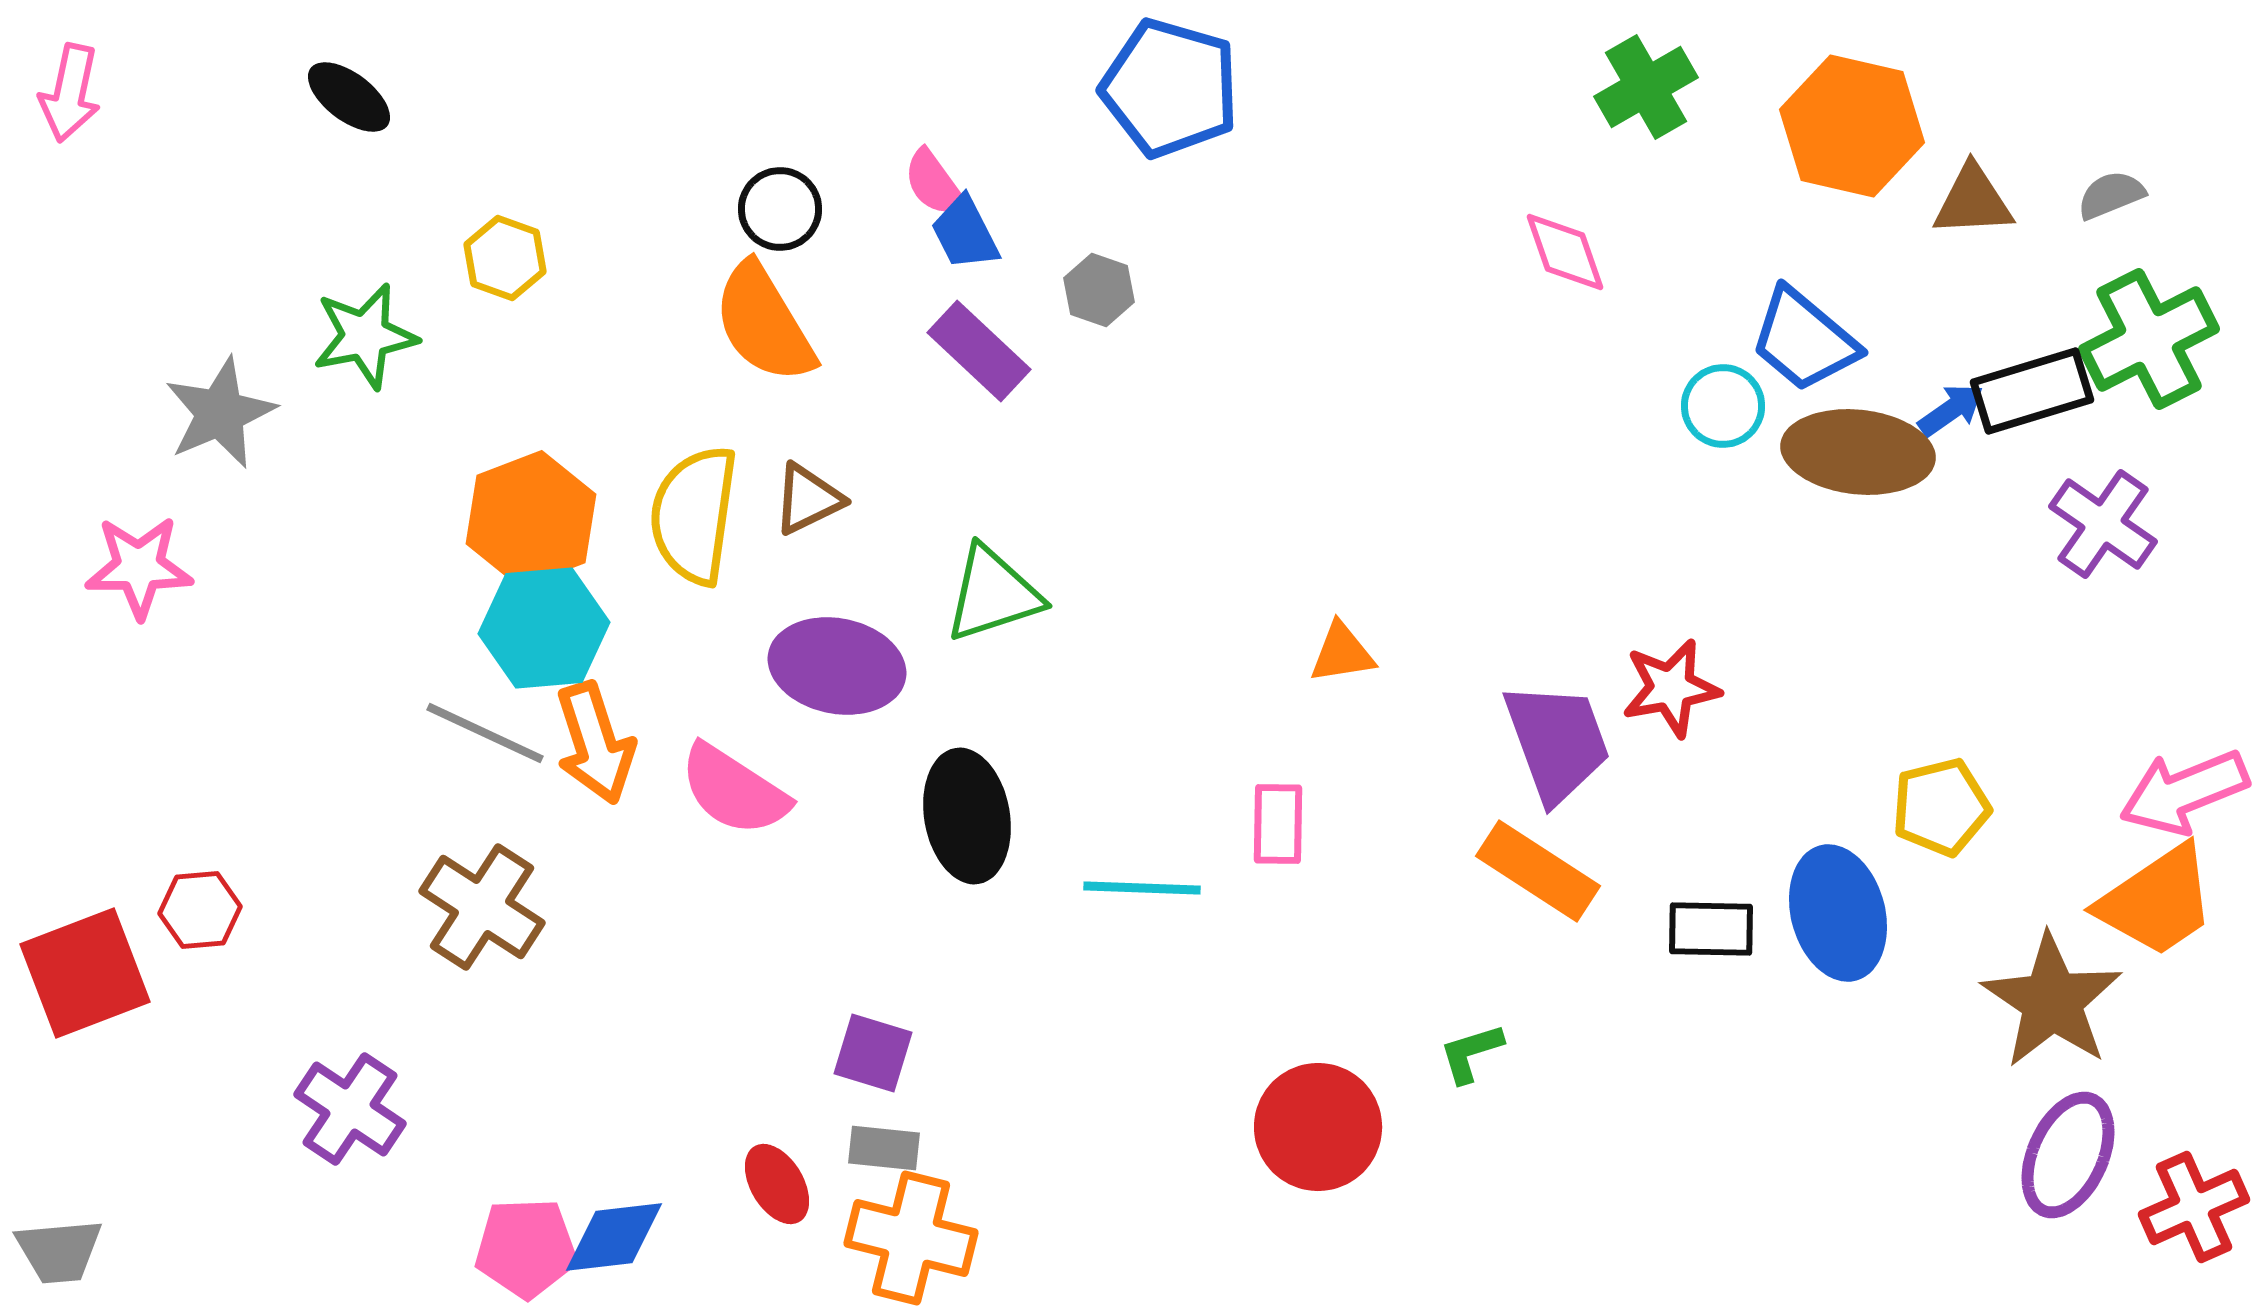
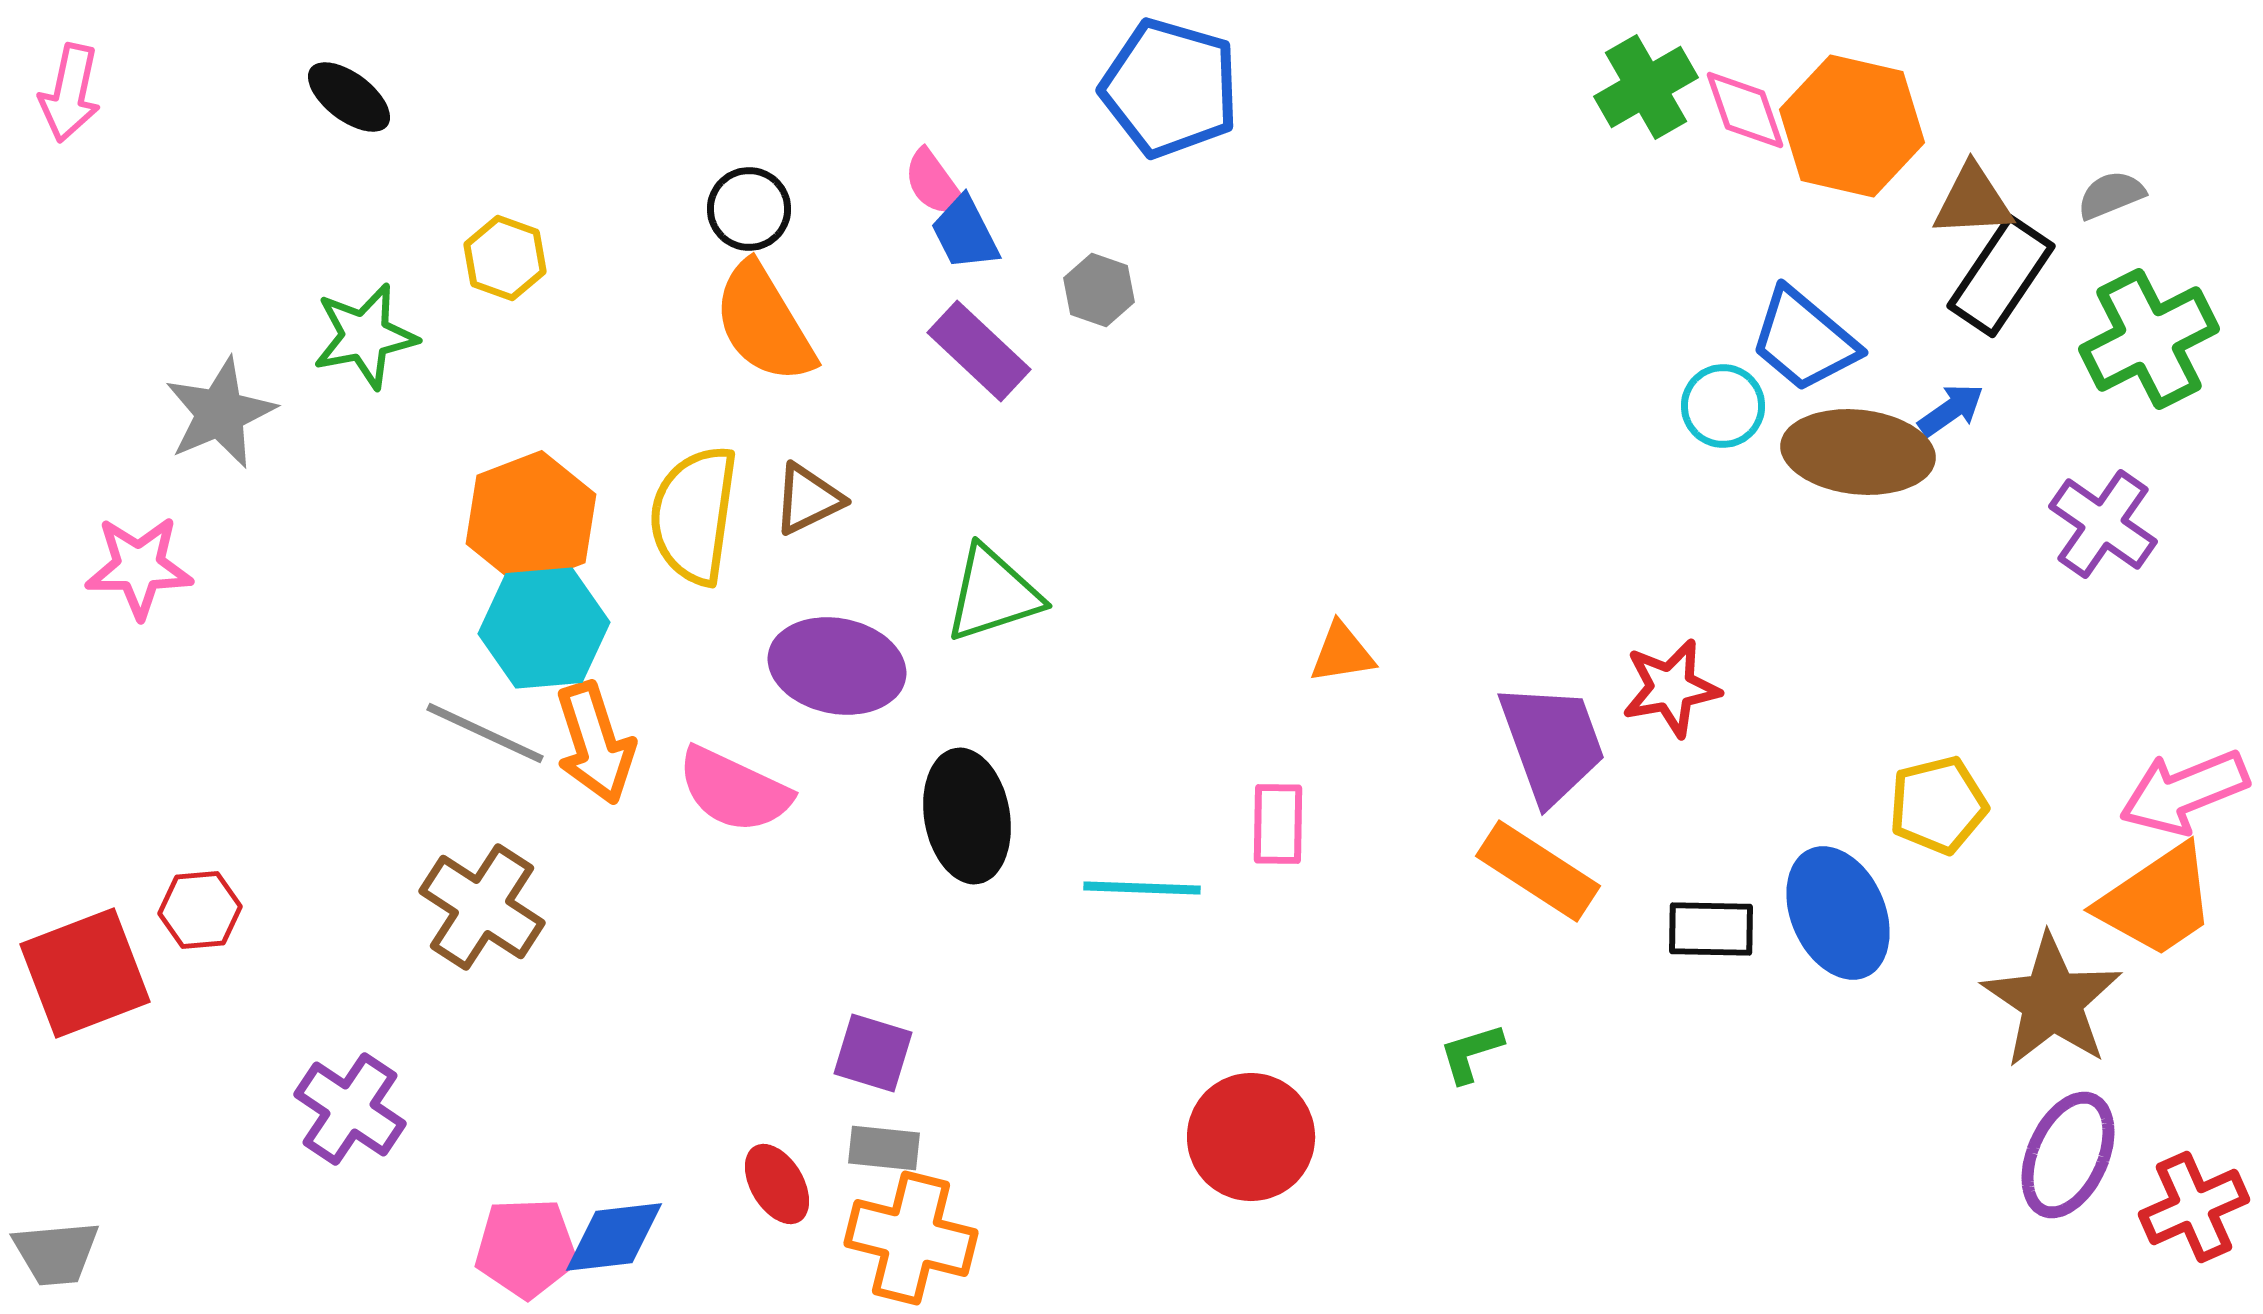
black circle at (780, 209): moved 31 px left
pink diamond at (1565, 252): moved 180 px right, 142 px up
black rectangle at (2032, 391): moved 31 px left, 115 px up; rotated 39 degrees counterclockwise
purple trapezoid at (1557, 742): moved 5 px left, 1 px down
pink semicircle at (734, 790): rotated 8 degrees counterclockwise
yellow pentagon at (1941, 807): moved 3 px left, 2 px up
blue ellipse at (1838, 913): rotated 9 degrees counterclockwise
red circle at (1318, 1127): moved 67 px left, 10 px down
gray trapezoid at (59, 1251): moved 3 px left, 2 px down
